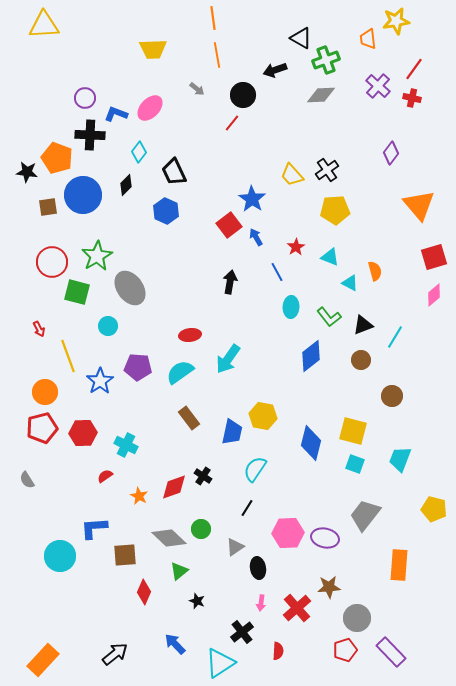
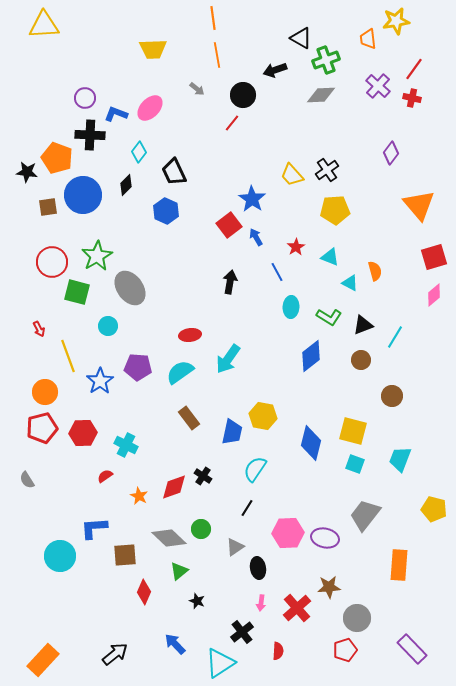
green L-shape at (329, 317): rotated 20 degrees counterclockwise
purple rectangle at (391, 652): moved 21 px right, 3 px up
